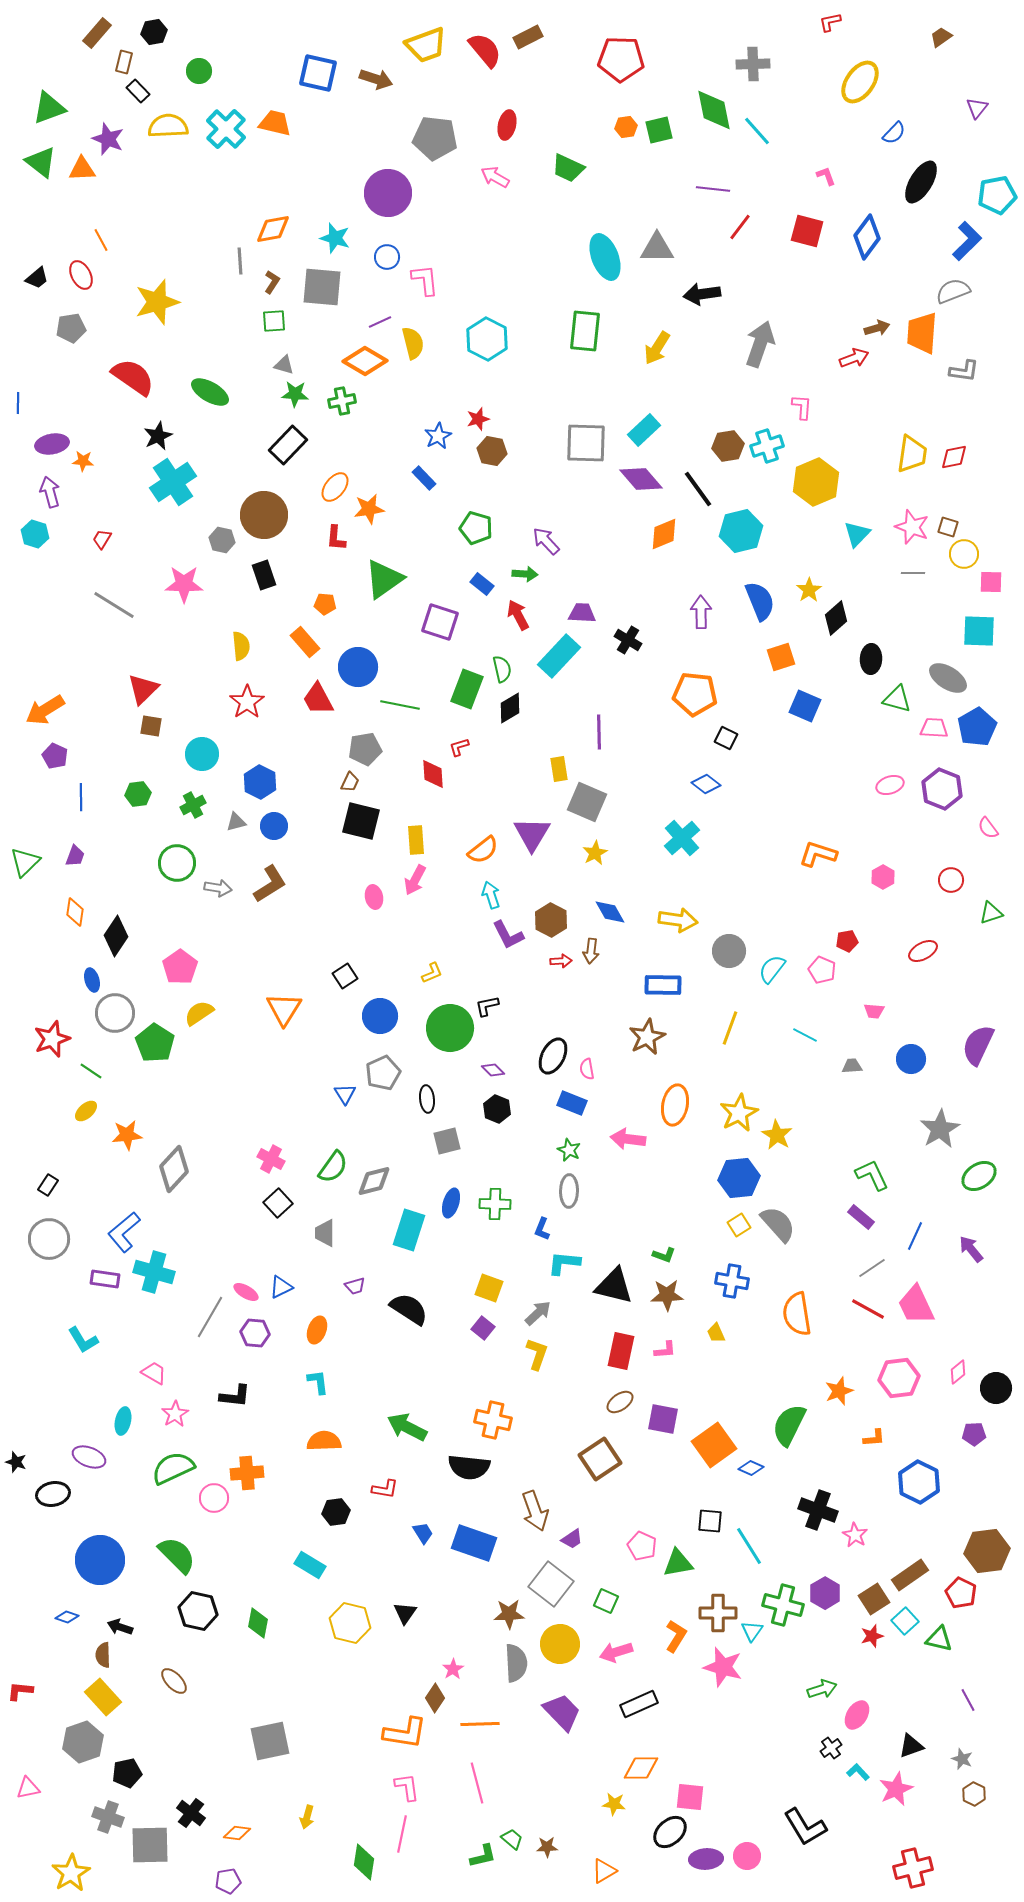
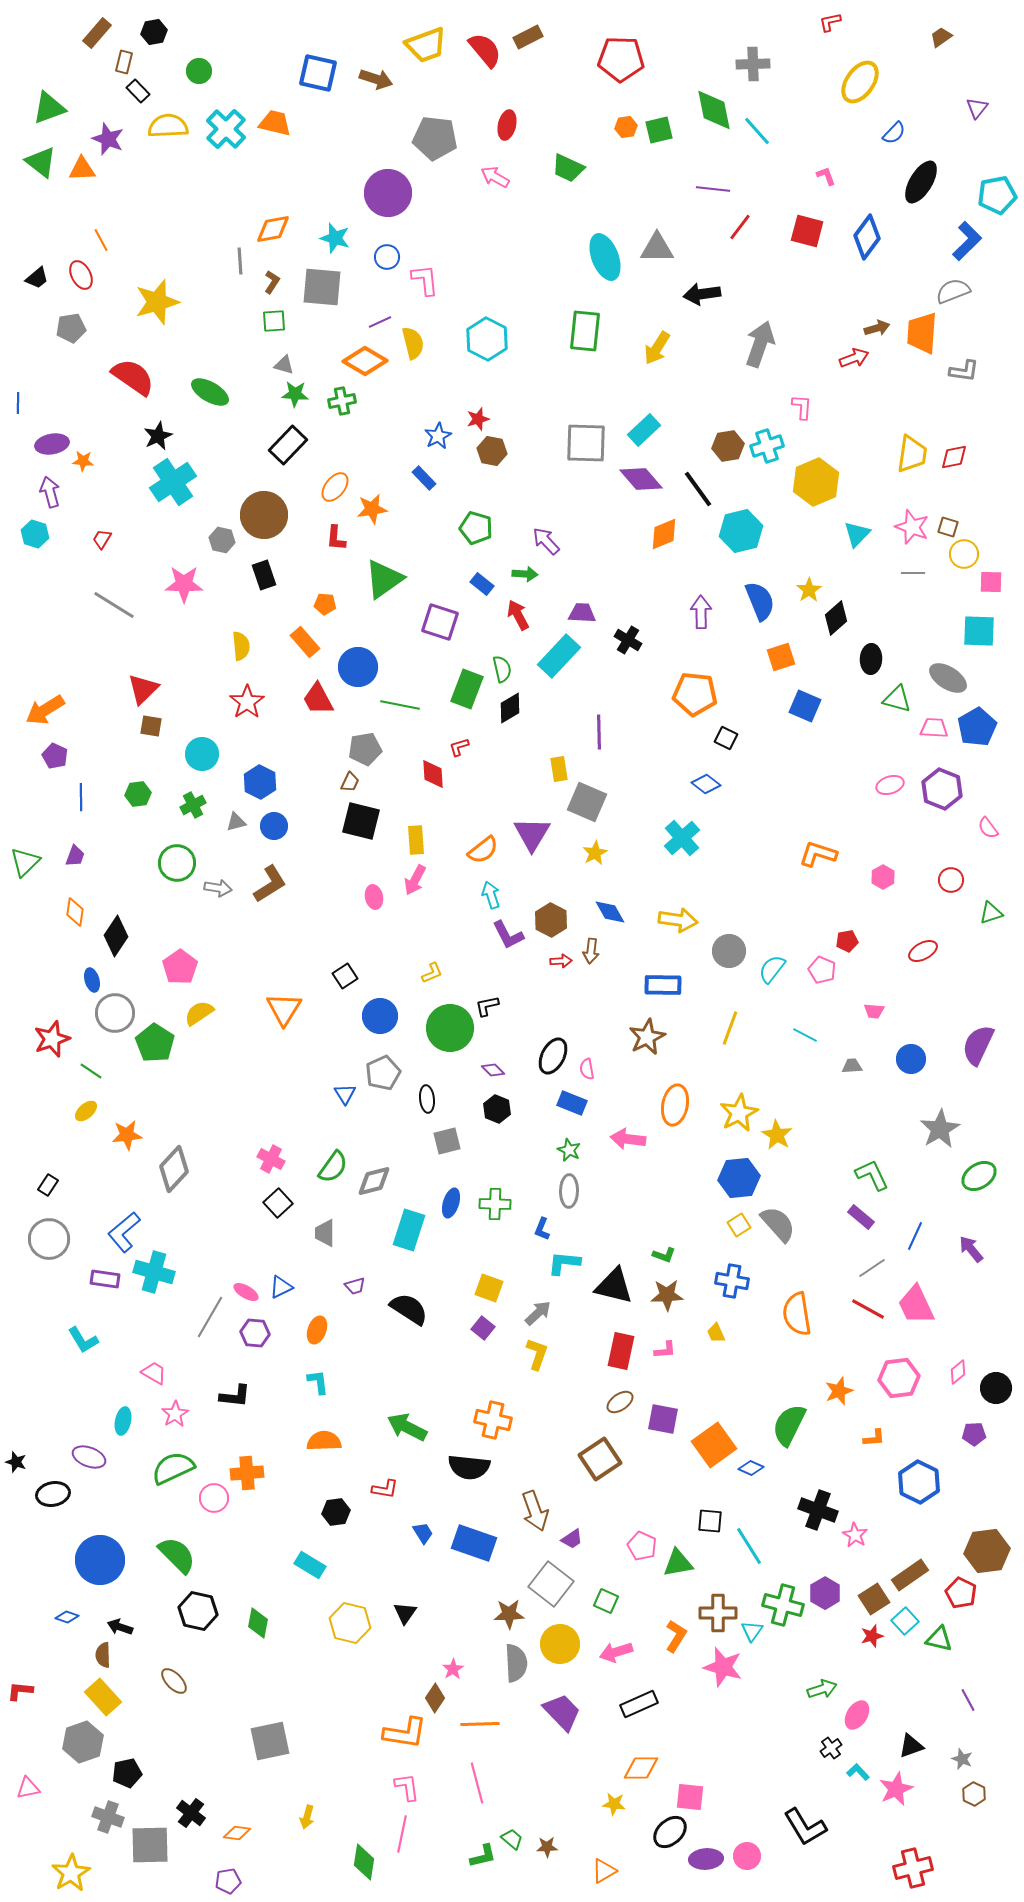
orange star at (369, 509): moved 3 px right
